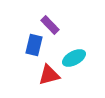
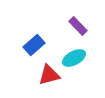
purple rectangle: moved 28 px right, 1 px down
blue rectangle: rotated 35 degrees clockwise
